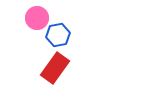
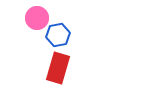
red rectangle: moved 3 px right; rotated 20 degrees counterclockwise
